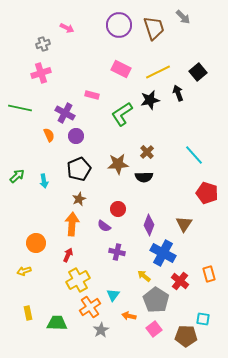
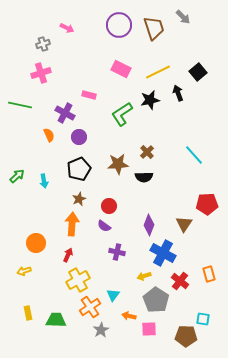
pink rectangle at (92, 95): moved 3 px left
green line at (20, 108): moved 3 px up
purple circle at (76, 136): moved 3 px right, 1 px down
red pentagon at (207, 193): moved 11 px down; rotated 20 degrees counterclockwise
red circle at (118, 209): moved 9 px left, 3 px up
yellow arrow at (144, 276): rotated 56 degrees counterclockwise
green trapezoid at (57, 323): moved 1 px left, 3 px up
pink square at (154, 329): moved 5 px left; rotated 35 degrees clockwise
